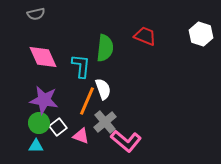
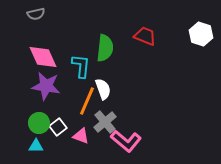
purple star: moved 2 px right, 14 px up
